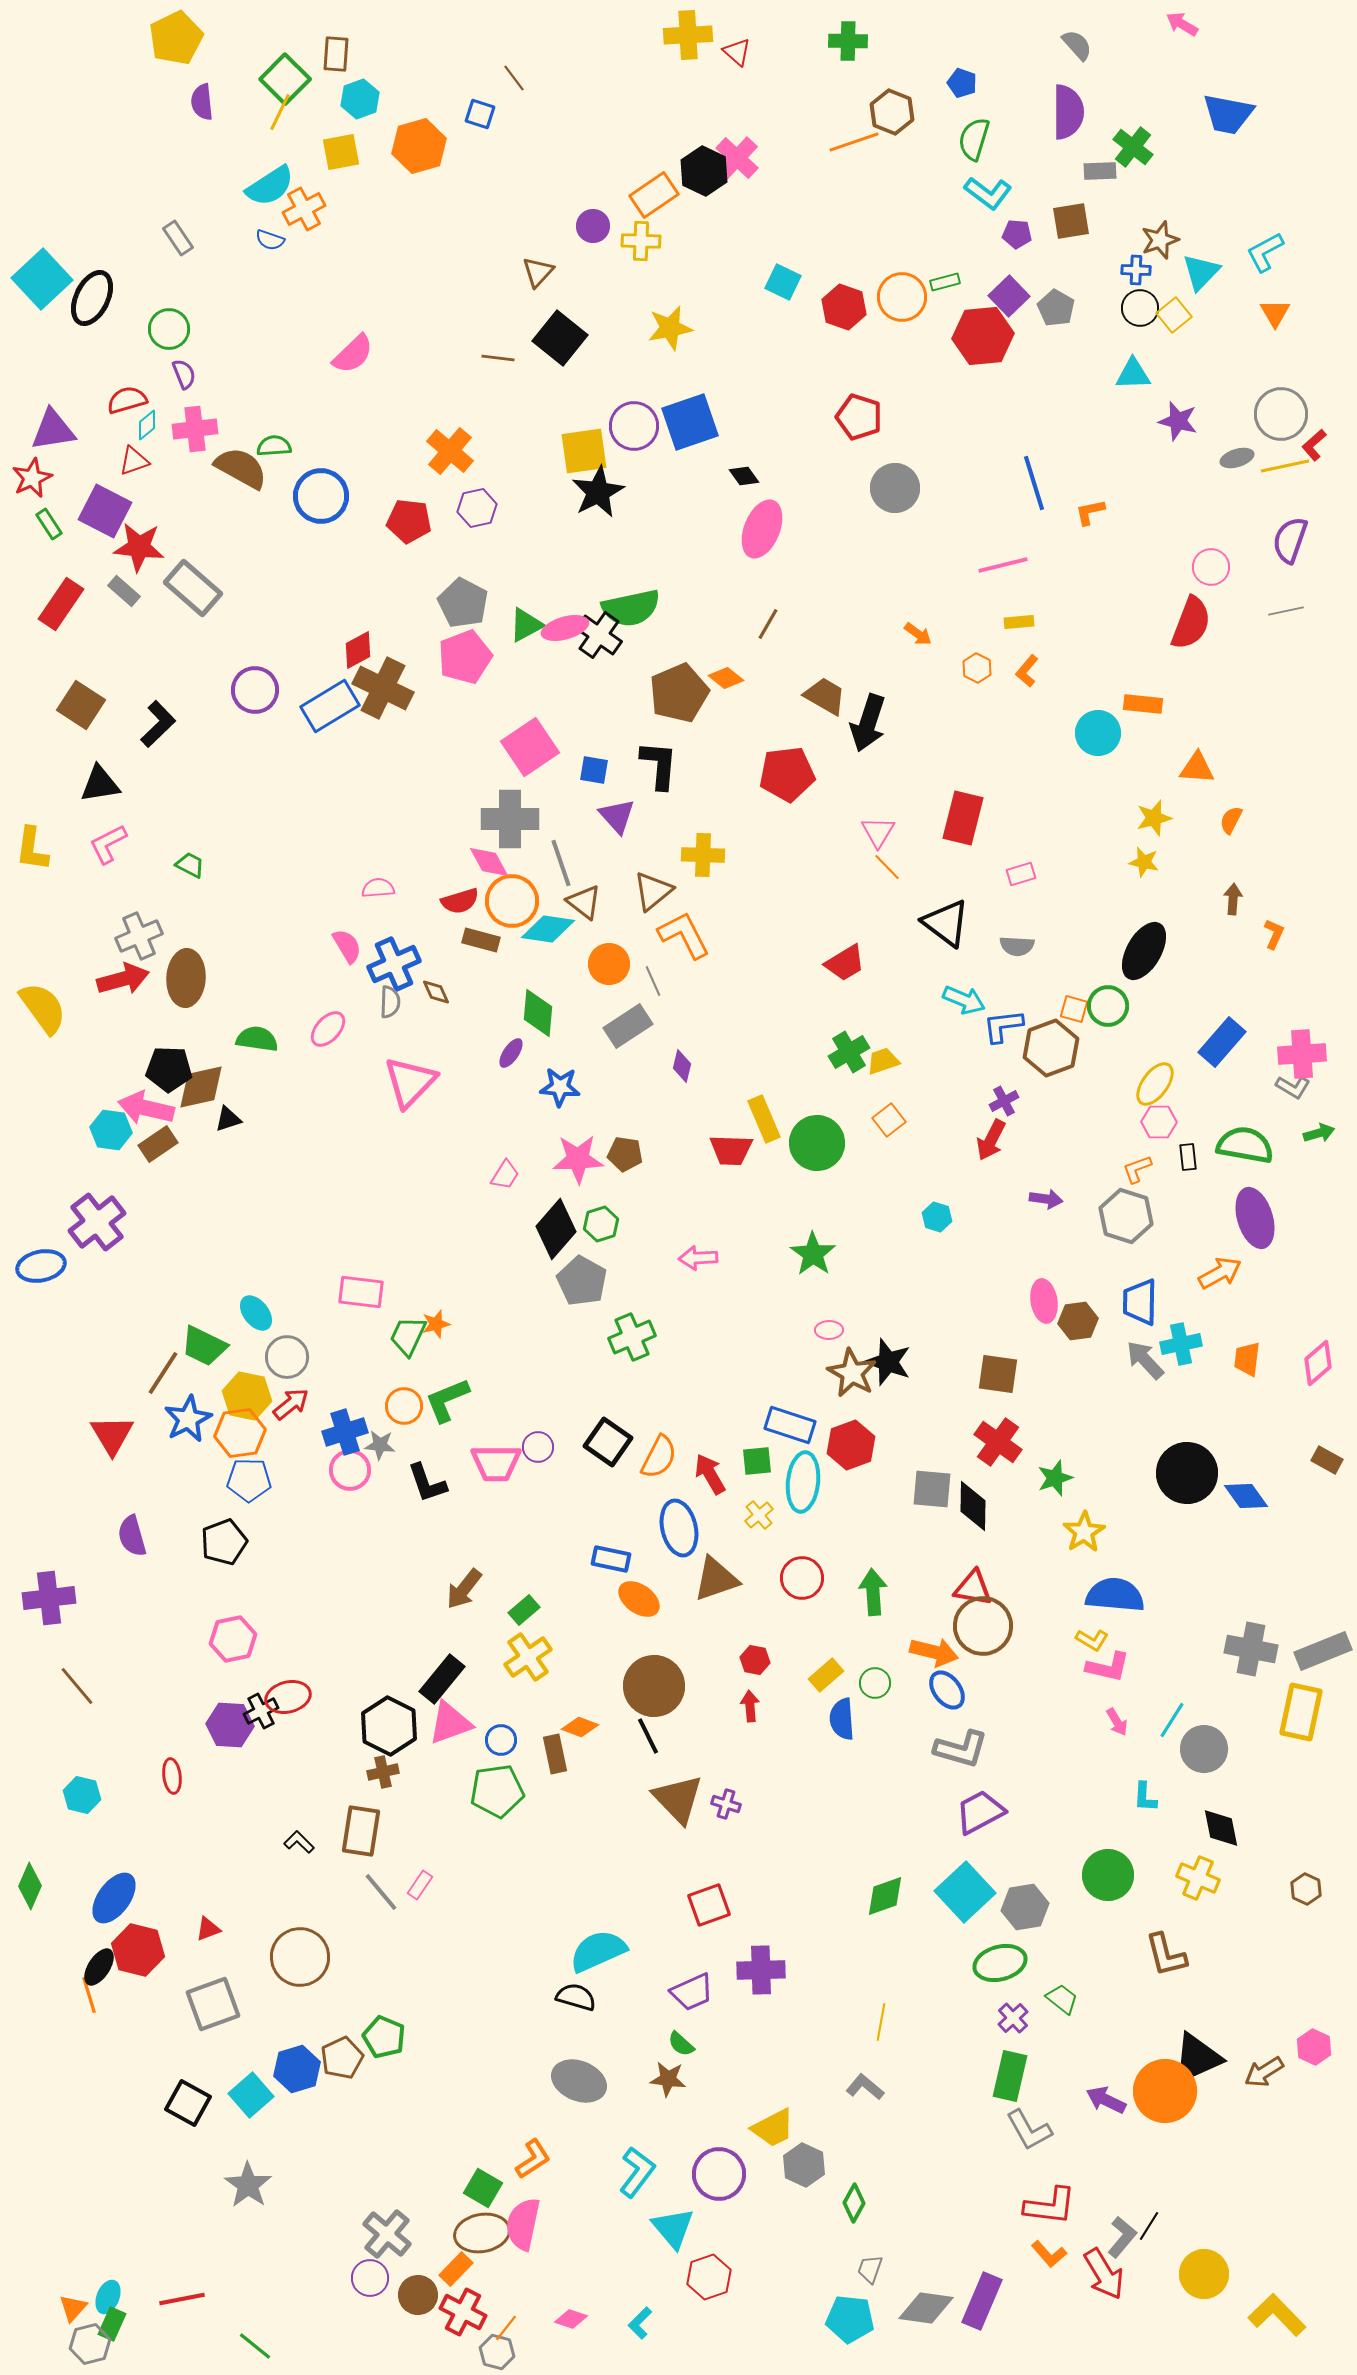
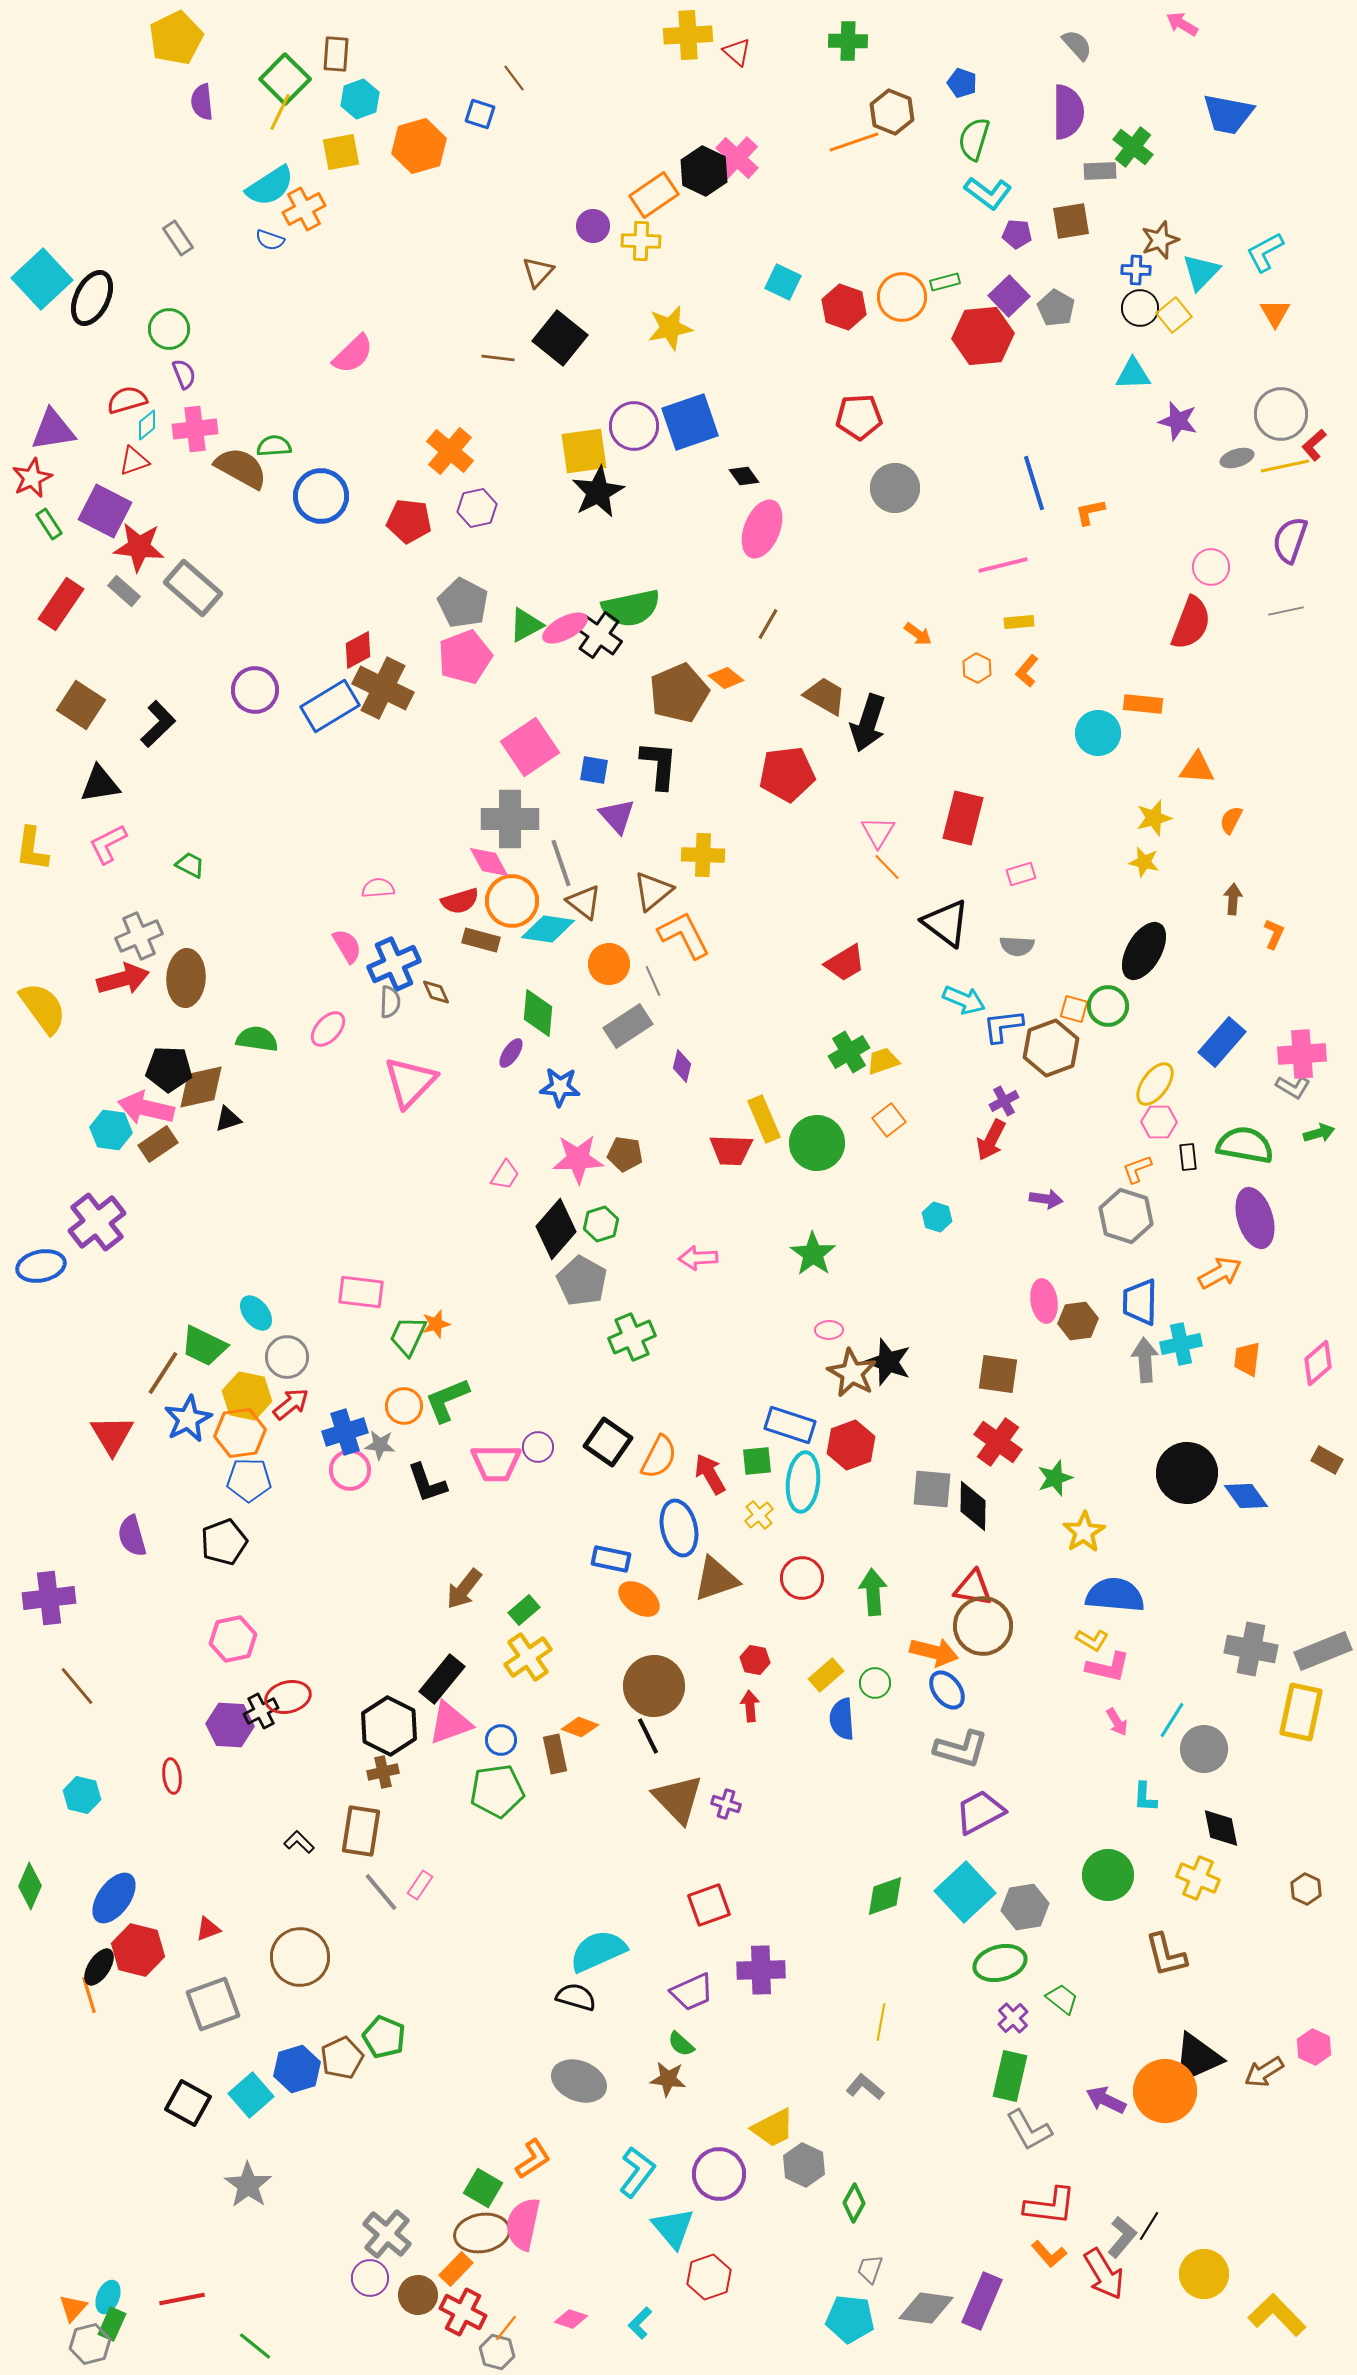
red pentagon at (859, 417): rotated 21 degrees counterclockwise
pink ellipse at (565, 628): rotated 12 degrees counterclockwise
gray arrow at (1145, 1360): rotated 39 degrees clockwise
